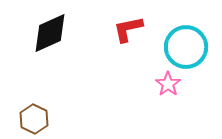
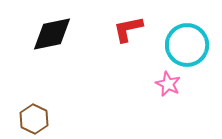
black diamond: moved 2 px right, 1 px down; rotated 12 degrees clockwise
cyan circle: moved 1 px right, 2 px up
pink star: rotated 10 degrees counterclockwise
